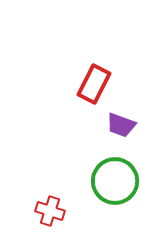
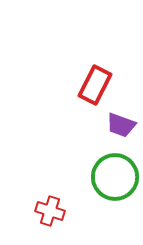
red rectangle: moved 1 px right, 1 px down
green circle: moved 4 px up
